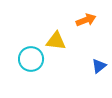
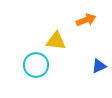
cyan circle: moved 5 px right, 6 px down
blue triangle: rotated 14 degrees clockwise
